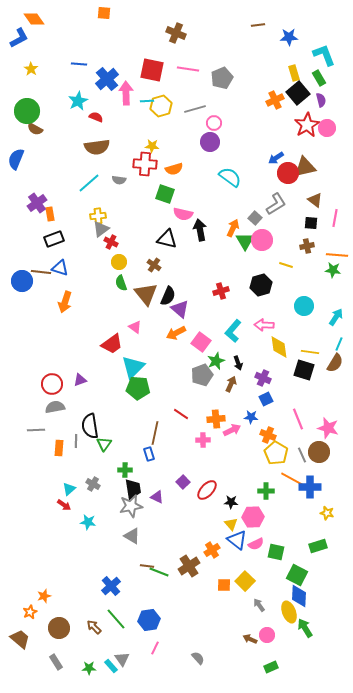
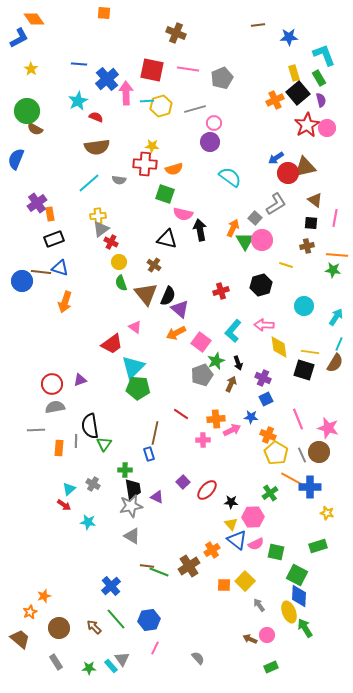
green cross at (266, 491): moved 4 px right, 2 px down; rotated 35 degrees counterclockwise
